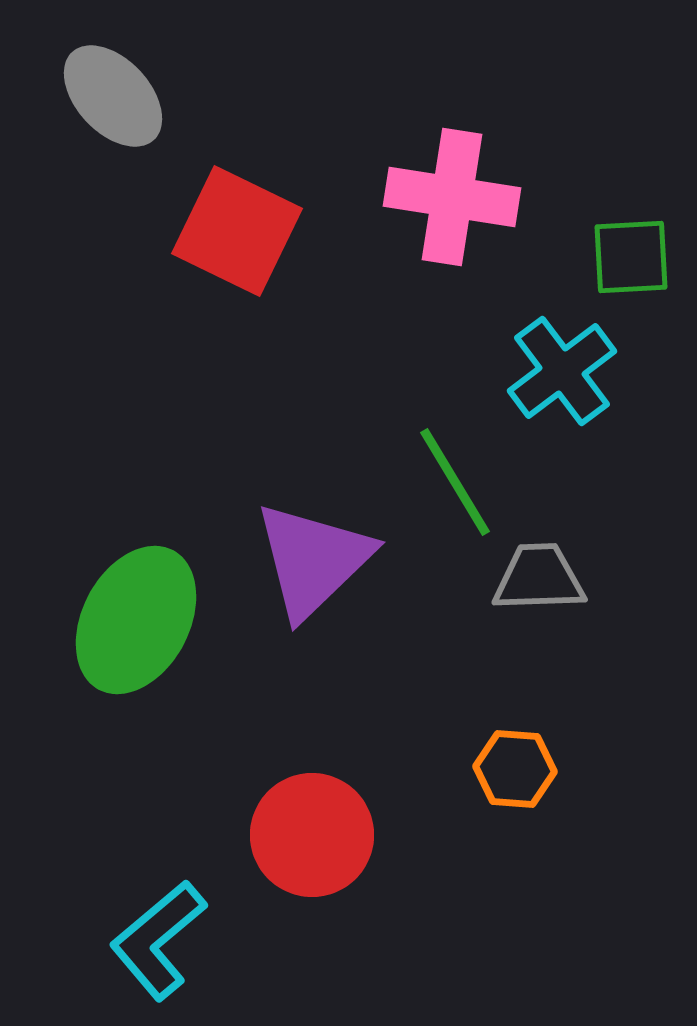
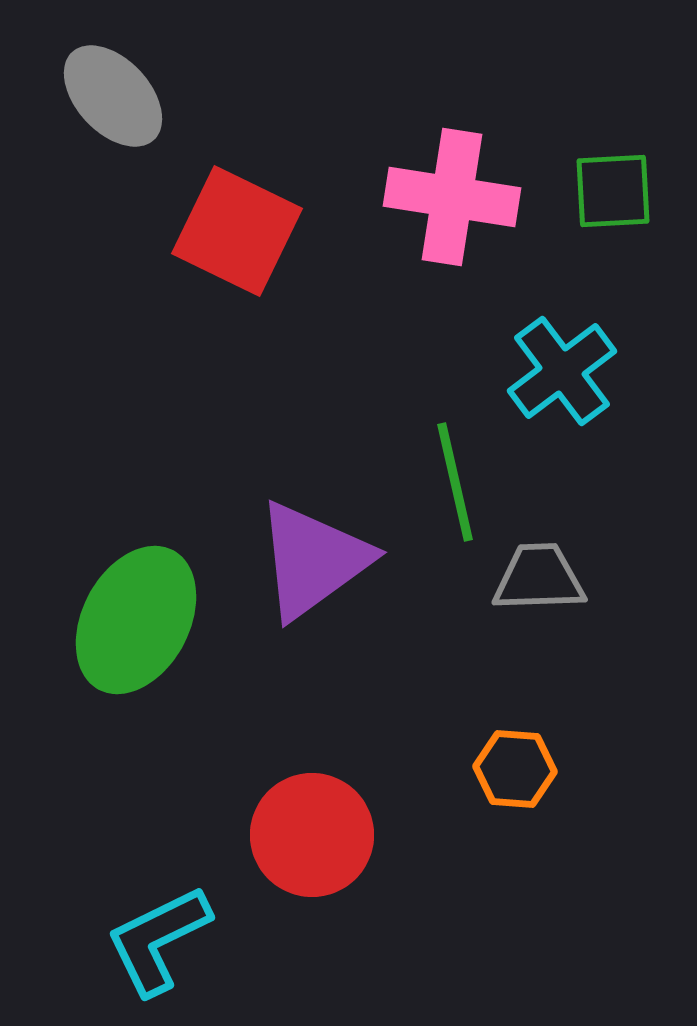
green square: moved 18 px left, 66 px up
green line: rotated 18 degrees clockwise
purple triangle: rotated 8 degrees clockwise
cyan L-shape: rotated 14 degrees clockwise
